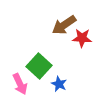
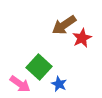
red star: rotated 30 degrees counterclockwise
green square: moved 1 px down
pink arrow: rotated 30 degrees counterclockwise
